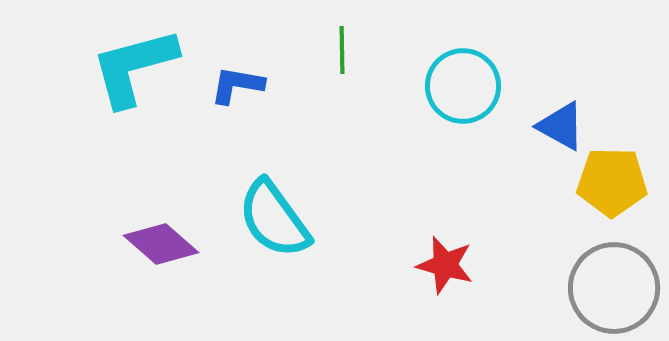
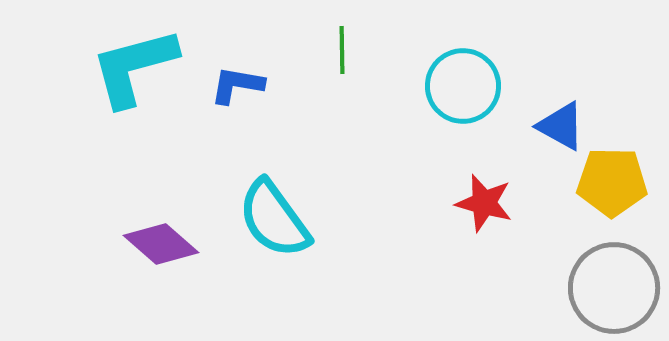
red star: moved 39 px right, 62 px up
